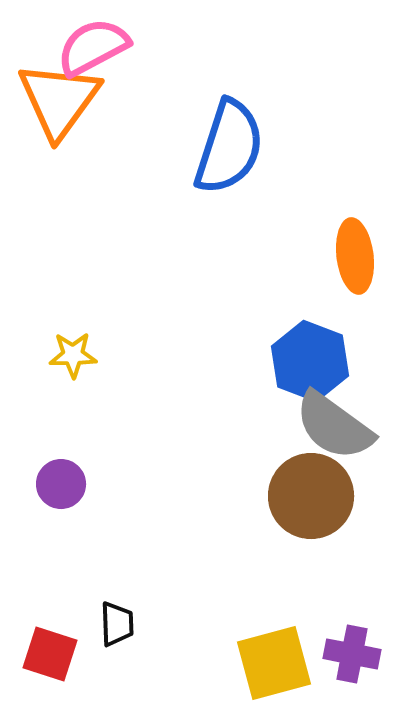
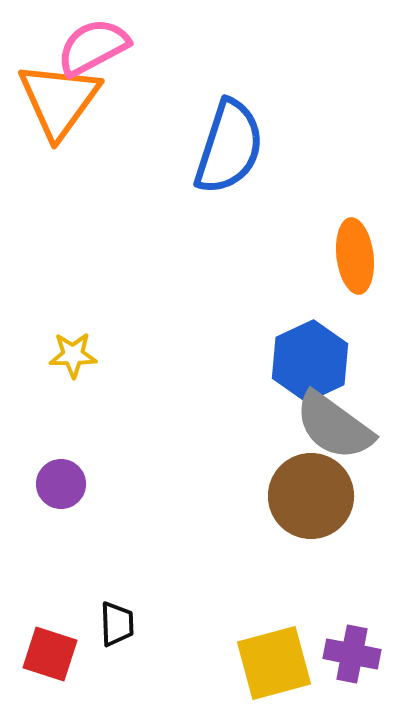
blue hexagon: rotated 14 degrees clockwise
